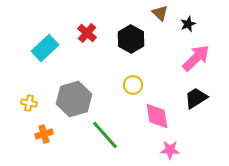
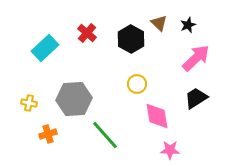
brown triangle: moved 1 px left, 10 px down
black star: moved 1 px down
yellow circle: moved 4 px right, 1 px up
gray hexagon: rotated 12 degrees clockwise
orange cross: moved 4 px right
